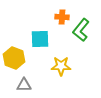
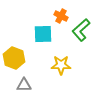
orange cross: moved 1 px left, 1 px up; rotated 24 degrees clockwise
green L-shape: rotated 10 degrees clockwise
cyan square: moved 3 px right, 5 px up
yellow star: moved 1 px up
